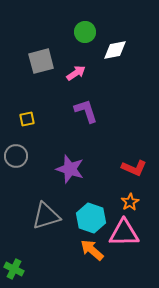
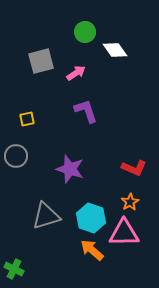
white diamond: rotated 65 degrees clockwise
